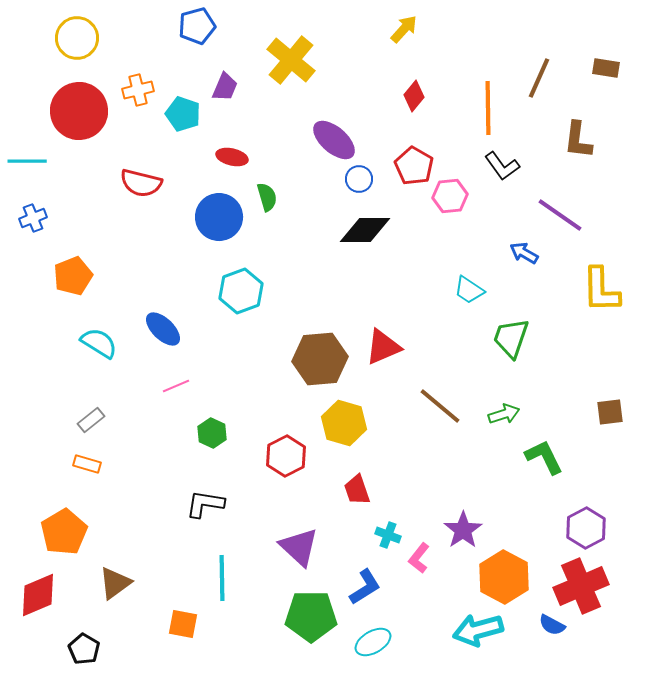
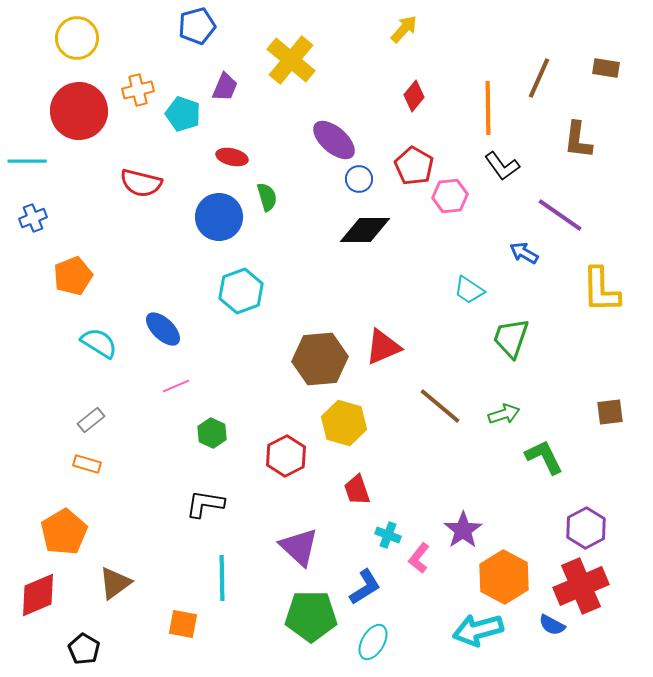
cyan ellipse at (373, 642): rotated 30 degrees counterclockwise
